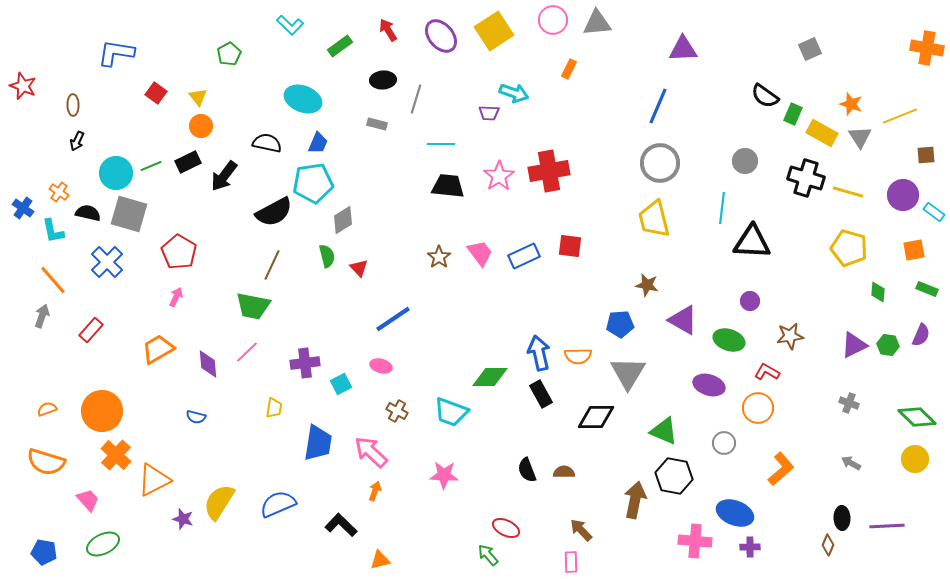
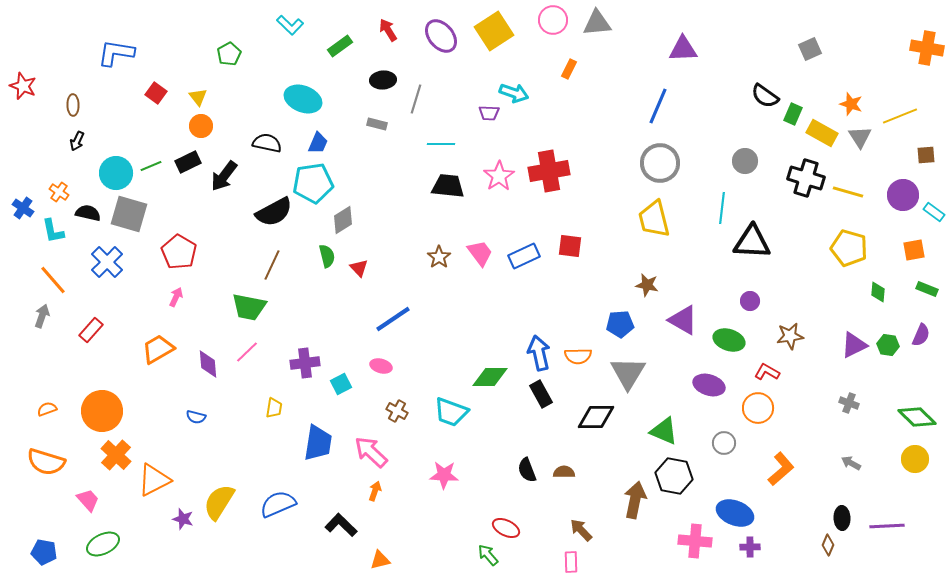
green trapezoid at (253, 306): moved 4 px left, 1 px down
